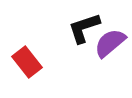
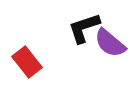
purple semicircle: rotated 100 degrees counterclockwise
